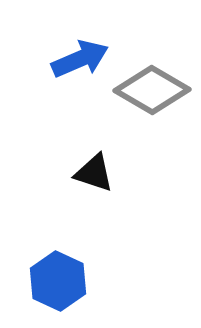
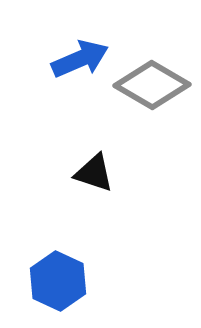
gray diamond: moved 5 px up
